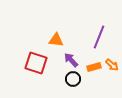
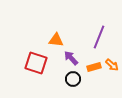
purple arrow: moved 2 px up
